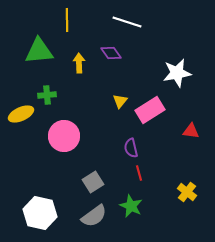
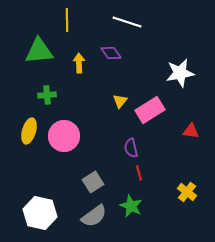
white star: moved 3 px right
yellow ellipse: moved 8 px right, 17 px down; rotated 50 degrees counterclockwise
